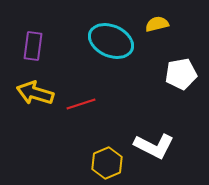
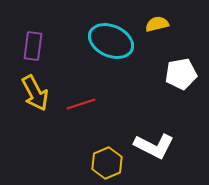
yellow arrow: rotated 135 degrees counterclockwise
